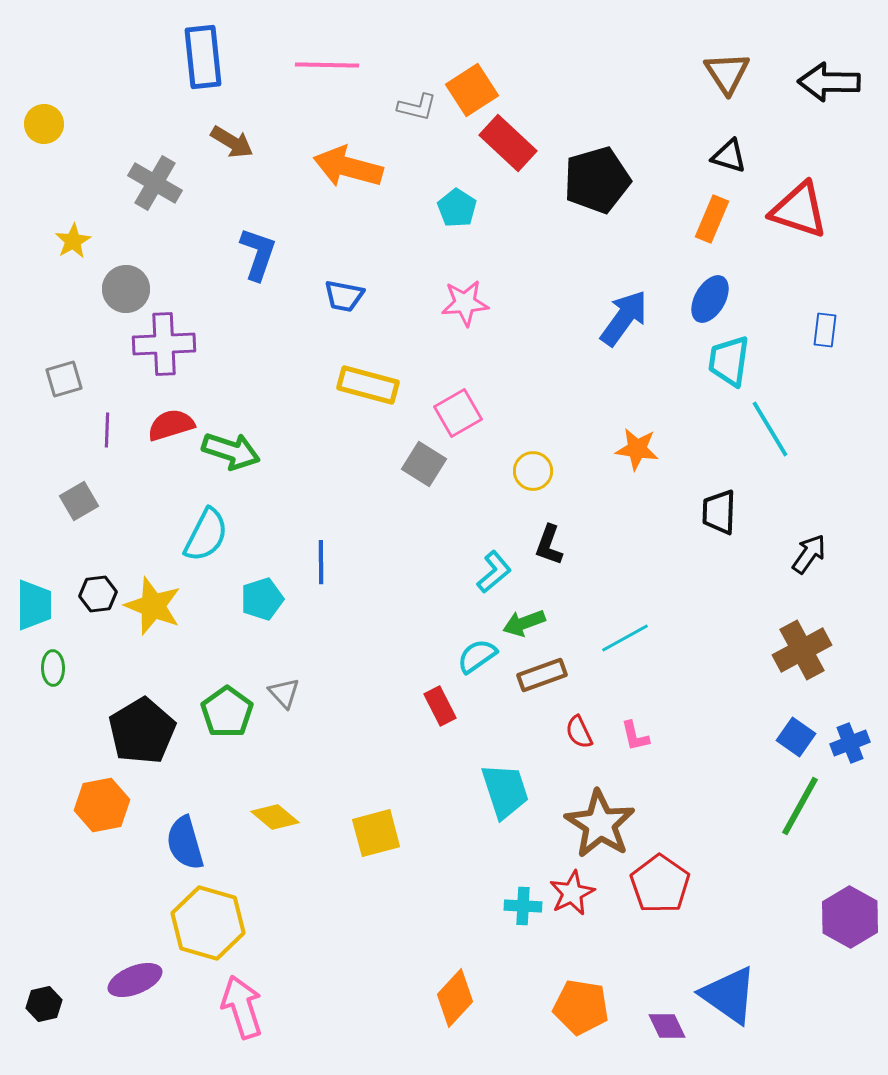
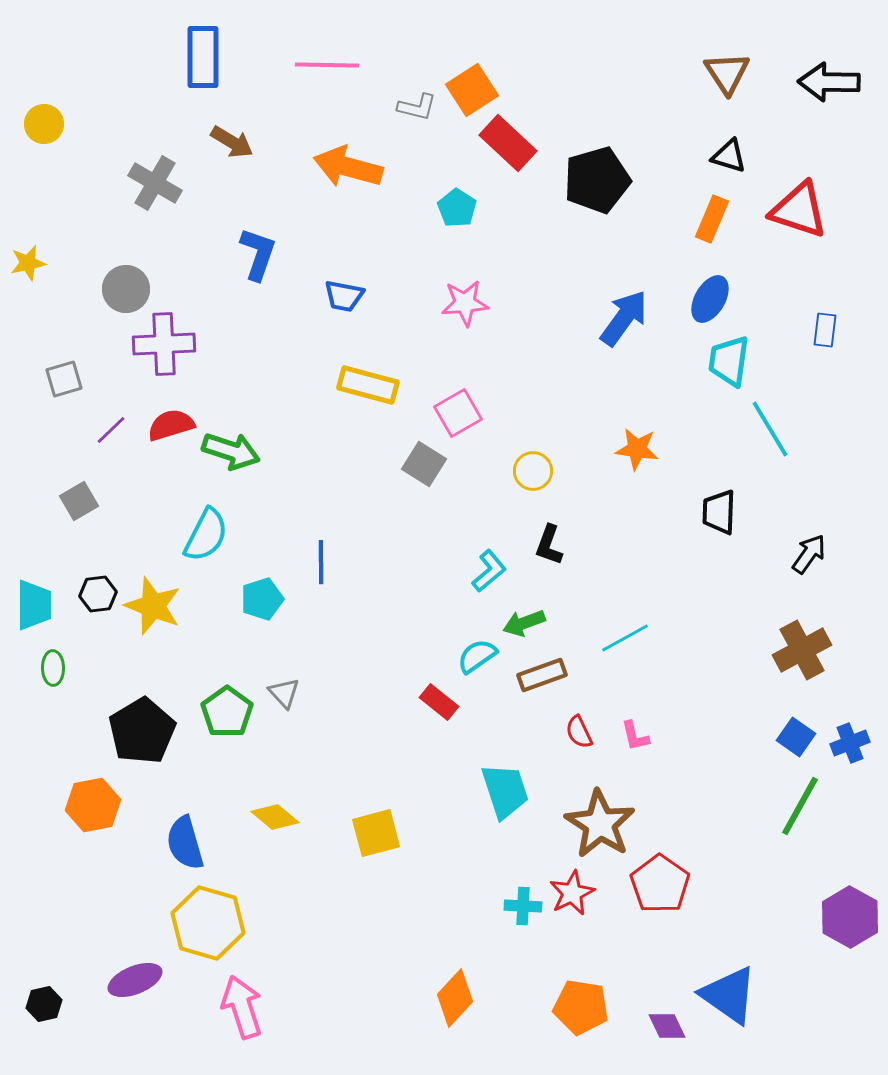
blue rectangle at (203, 57): rotated 6 degrees clockwise
yellow star at (73, 241): moved 45 px left, 22 px down; rotated 18 degrees clockwise
purple line at (107, 430): moved 4 px right; rotated 44 degrees clockwise
cyan L-shape at (494, 572): moved 5 px left, 1 px up
red rectangle at (440, 706): moved 1 px left, 4 px up; rotated 24 degrees counterclockwise
orange hexagon at (102, 805): moved 9 px left
